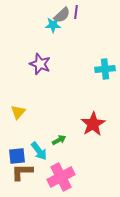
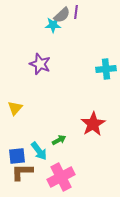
cyan cross: moved 1 px right
yellow triangle: moved 3 px left, 4 px up
